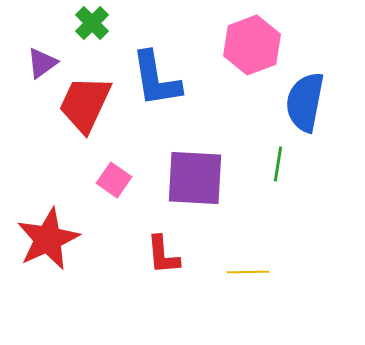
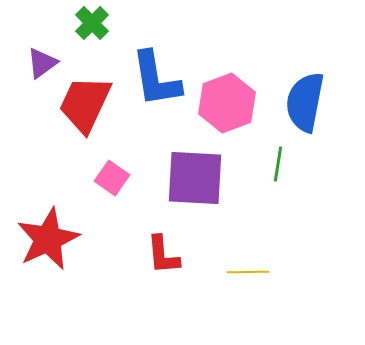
pink hexagon: moved 25 px left, 58 px down
pink square: moved 2 px left, 2 px up
